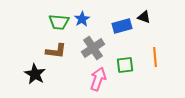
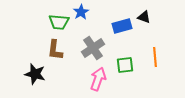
blue star: moved 1 px left, 7 px up
brown L-shape: moved 1 px left, 1 px up; rotated 90 degrees clockwise
black star: rotated 15 degrees counterclockwise
